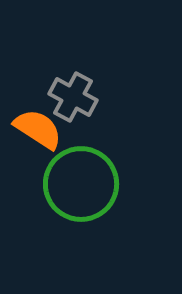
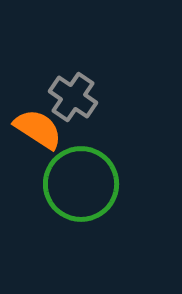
gray cross: rotated 6 degrees clockwise
